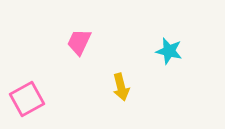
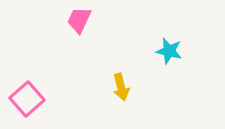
pink trapezoid: moved 22 px up
pink square: rotated 12 degrees counterclockwise
